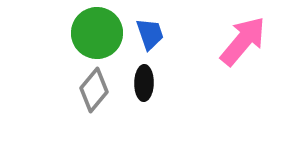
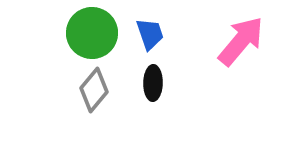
green circle: moved 5 px left
pink arrow: moved 2 px left
black ellipse: moved 9 px right
